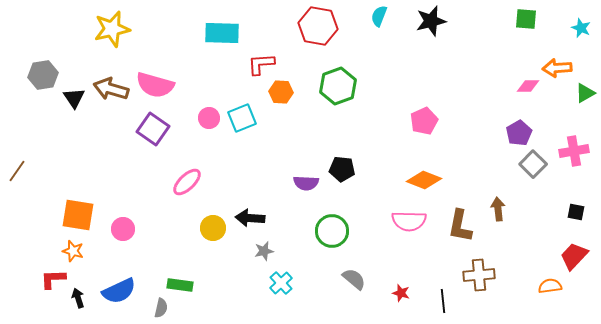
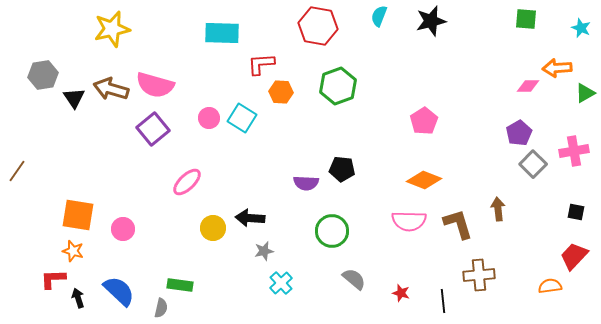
cyan square at (242, 118): rotated 36 degrees counterclockwise
pink pentagon at (424, 121): rotated 8 degrees counterclockwise
purple square at (153, 129): rotated 16 degrees clockwise
brown L-shape at (460, 226): moved 2 px left, 2 px up; rotated 152 degrees clockwise
blue semicircle at (119, 291): rotated 112 degrees counterclockwise
